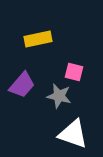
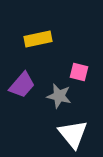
pink square: moved 5 px right
white triangle: rotated 32 degrees clockwise
